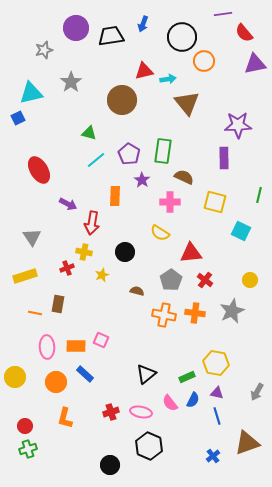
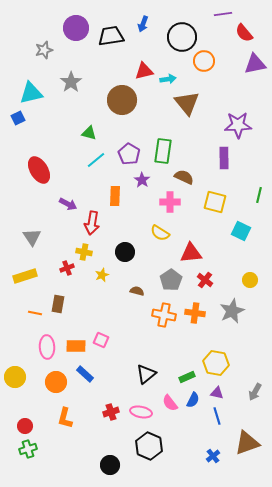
gray arrow at (257, 392): moved 2 px left
